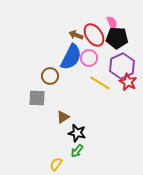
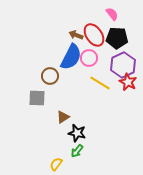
pink semicircle: moved 9 px up; rotated 16 degrees counterclockwise
purple hexagon: moved 1 px right, 1 px up
